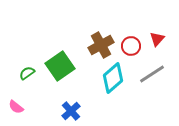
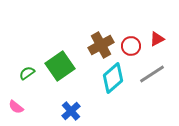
red triangle: rotated 21 degrees clockwise
